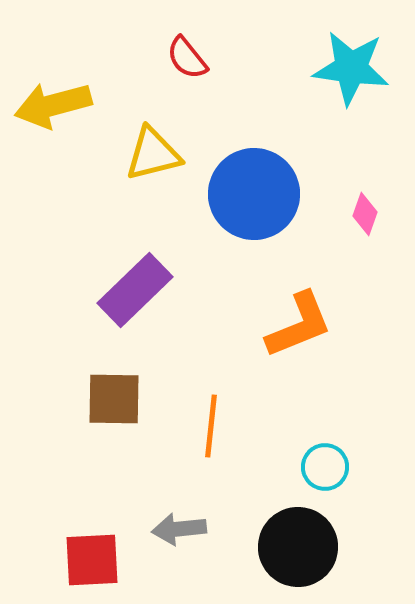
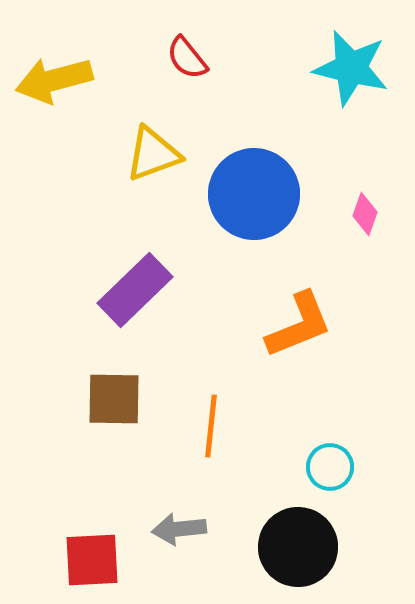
cyan star: rotated 6 degrees clockwise
yellow arrow: moved 1 px right, 25 px up
yellow triangle: rotated 6 degrees counterclockwise
cyan circle: moved 5 px right
